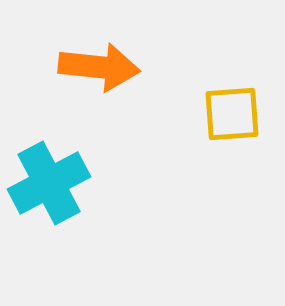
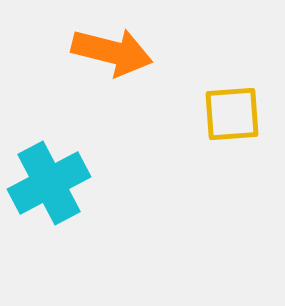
orange arrow: moved 13 px right, 15 px up; rotated 8 degrees clockwise
